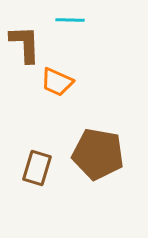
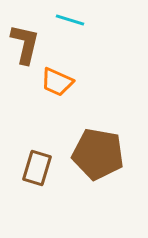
cyan line: rotated 16 degrees clockwise
brown L-shape: rotated 15 degrees clockwise
